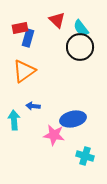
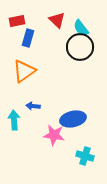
red rectangle: moved 3 px left, 7 px up
